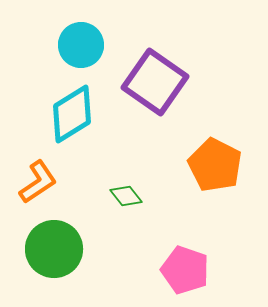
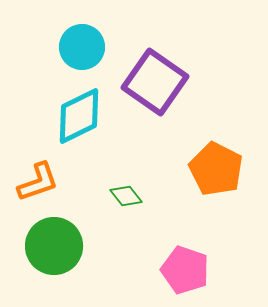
cyan circle: moved 1 px right, 2 px down
cyan diamond: moved 7 px right, 2 px down; rotated 6 degrees clockwise
orange pentagon: moved 1 px right, 4 px down
orange L-shape: rotated 15 degrees clockwise
green circle: moved 3 px up
